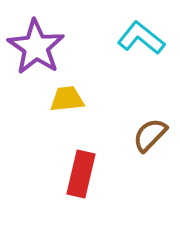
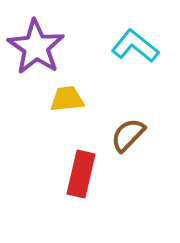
cyan L-shape: moved 6 px left, 8 px down
brown semicircle: moved 22 px left
